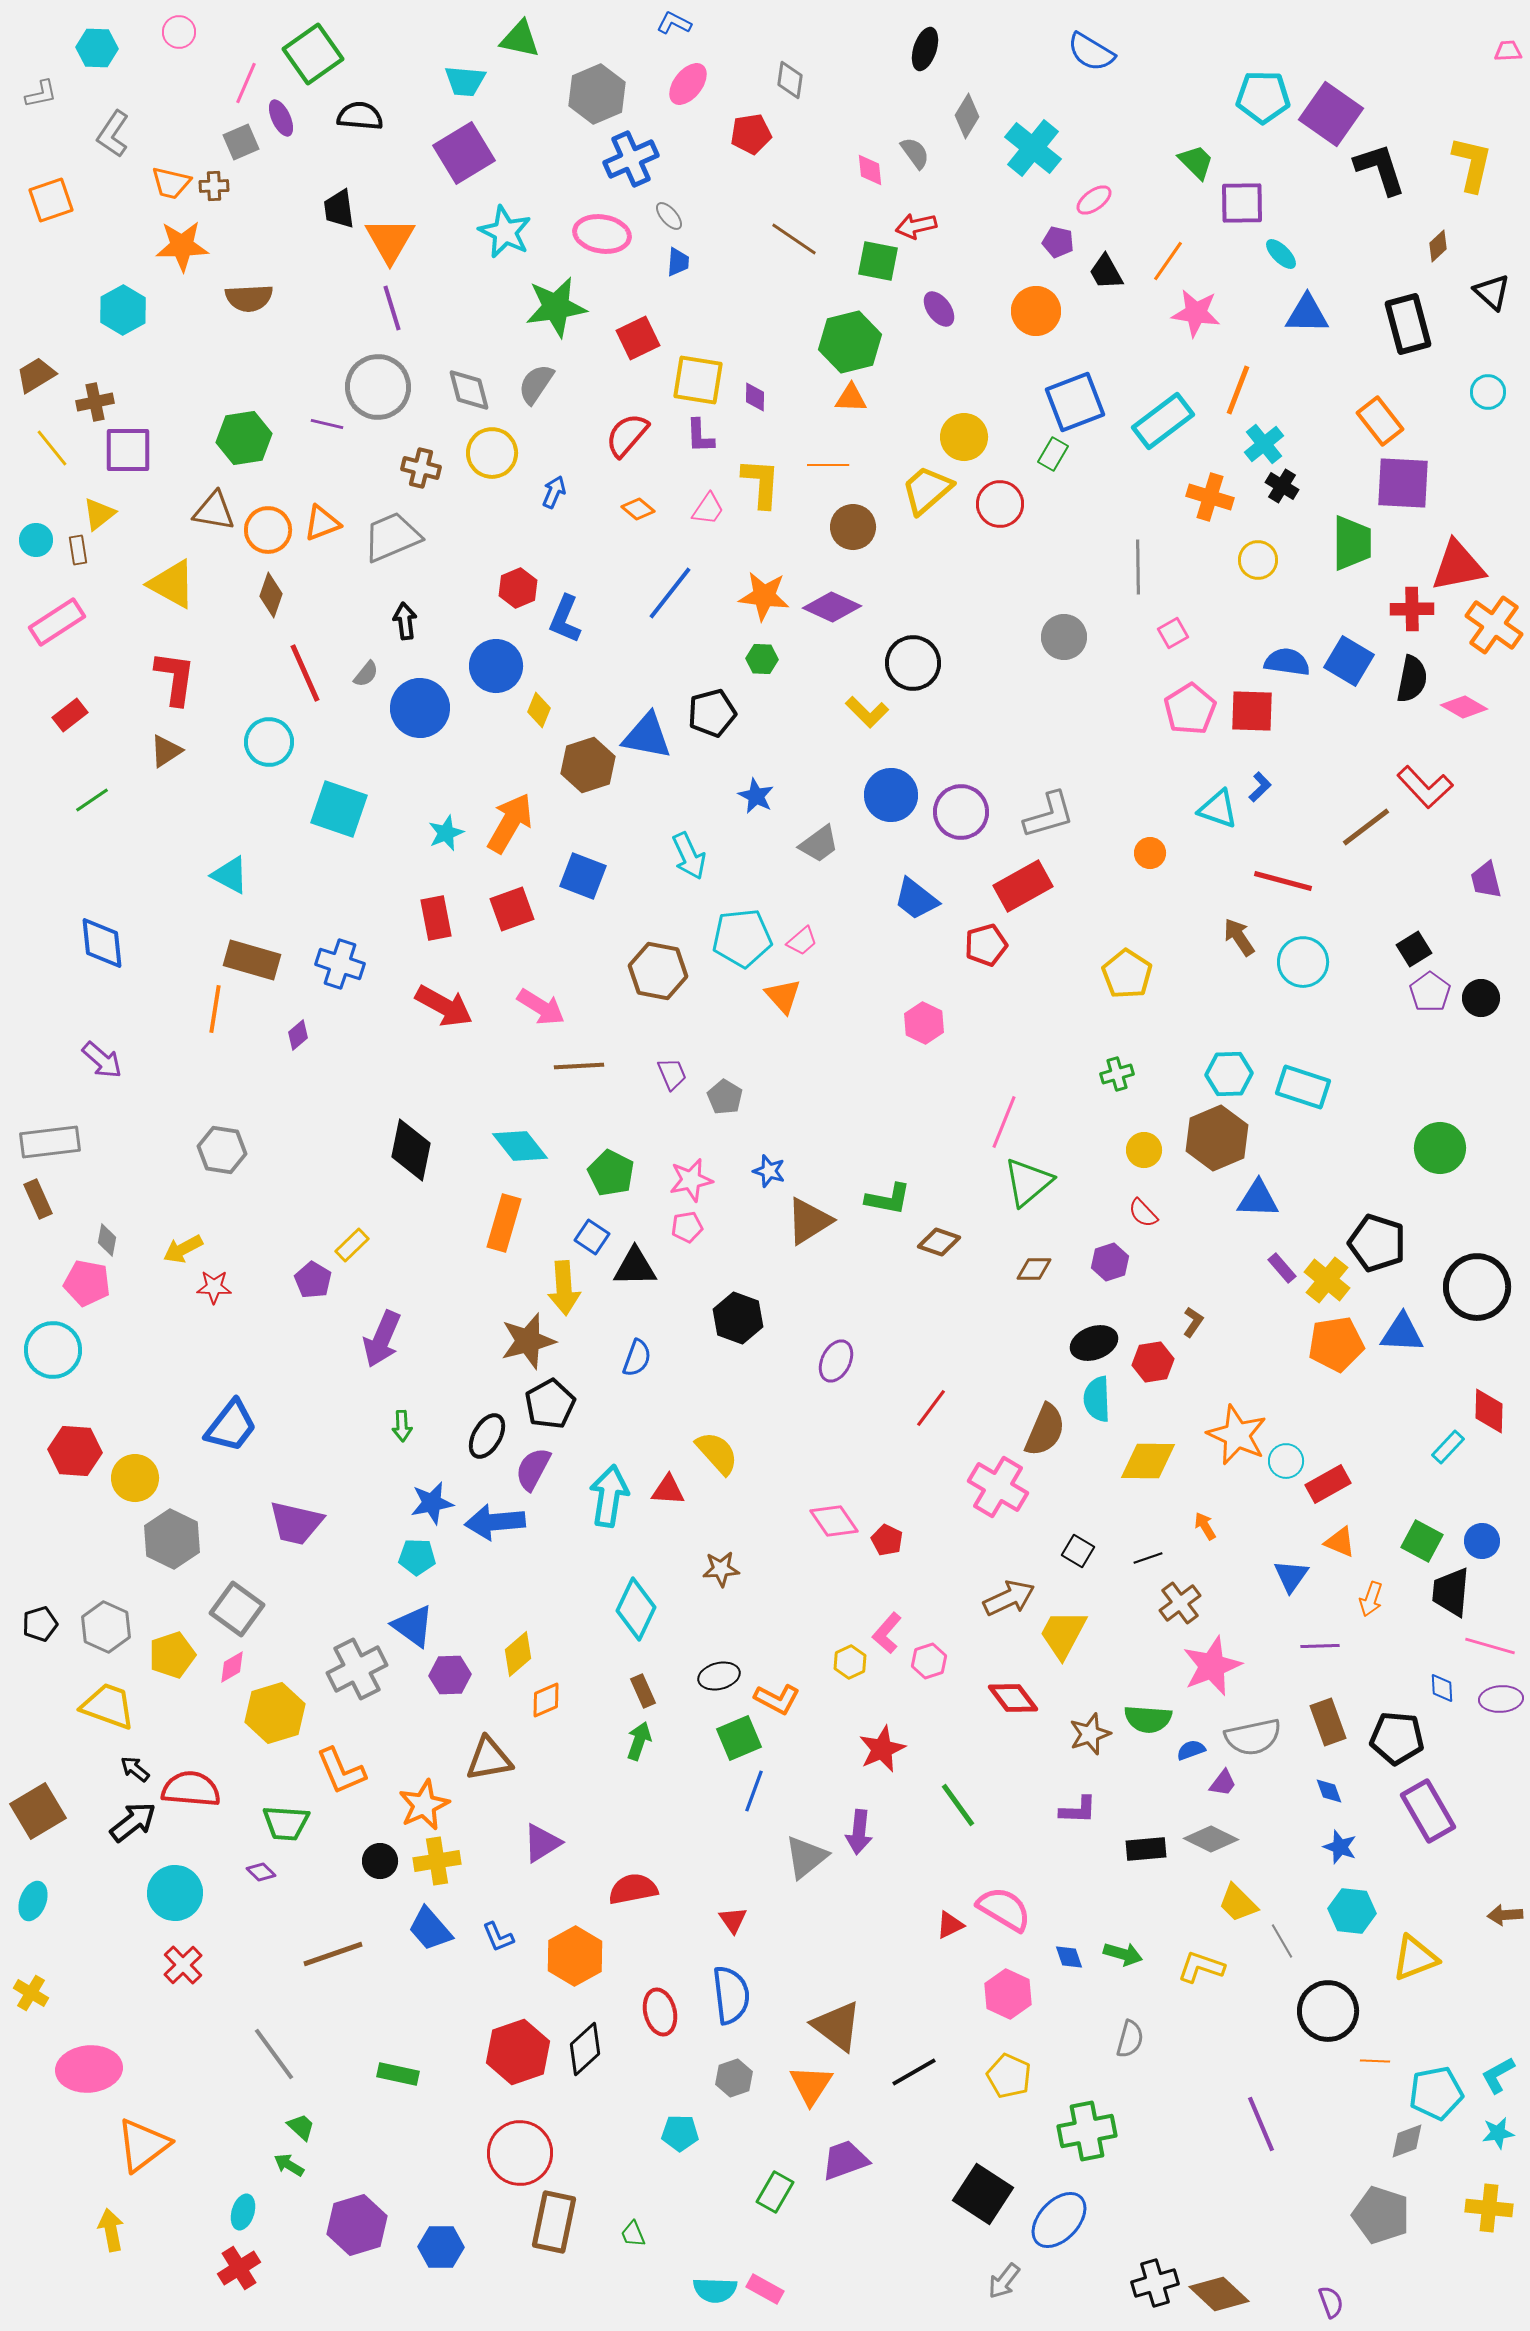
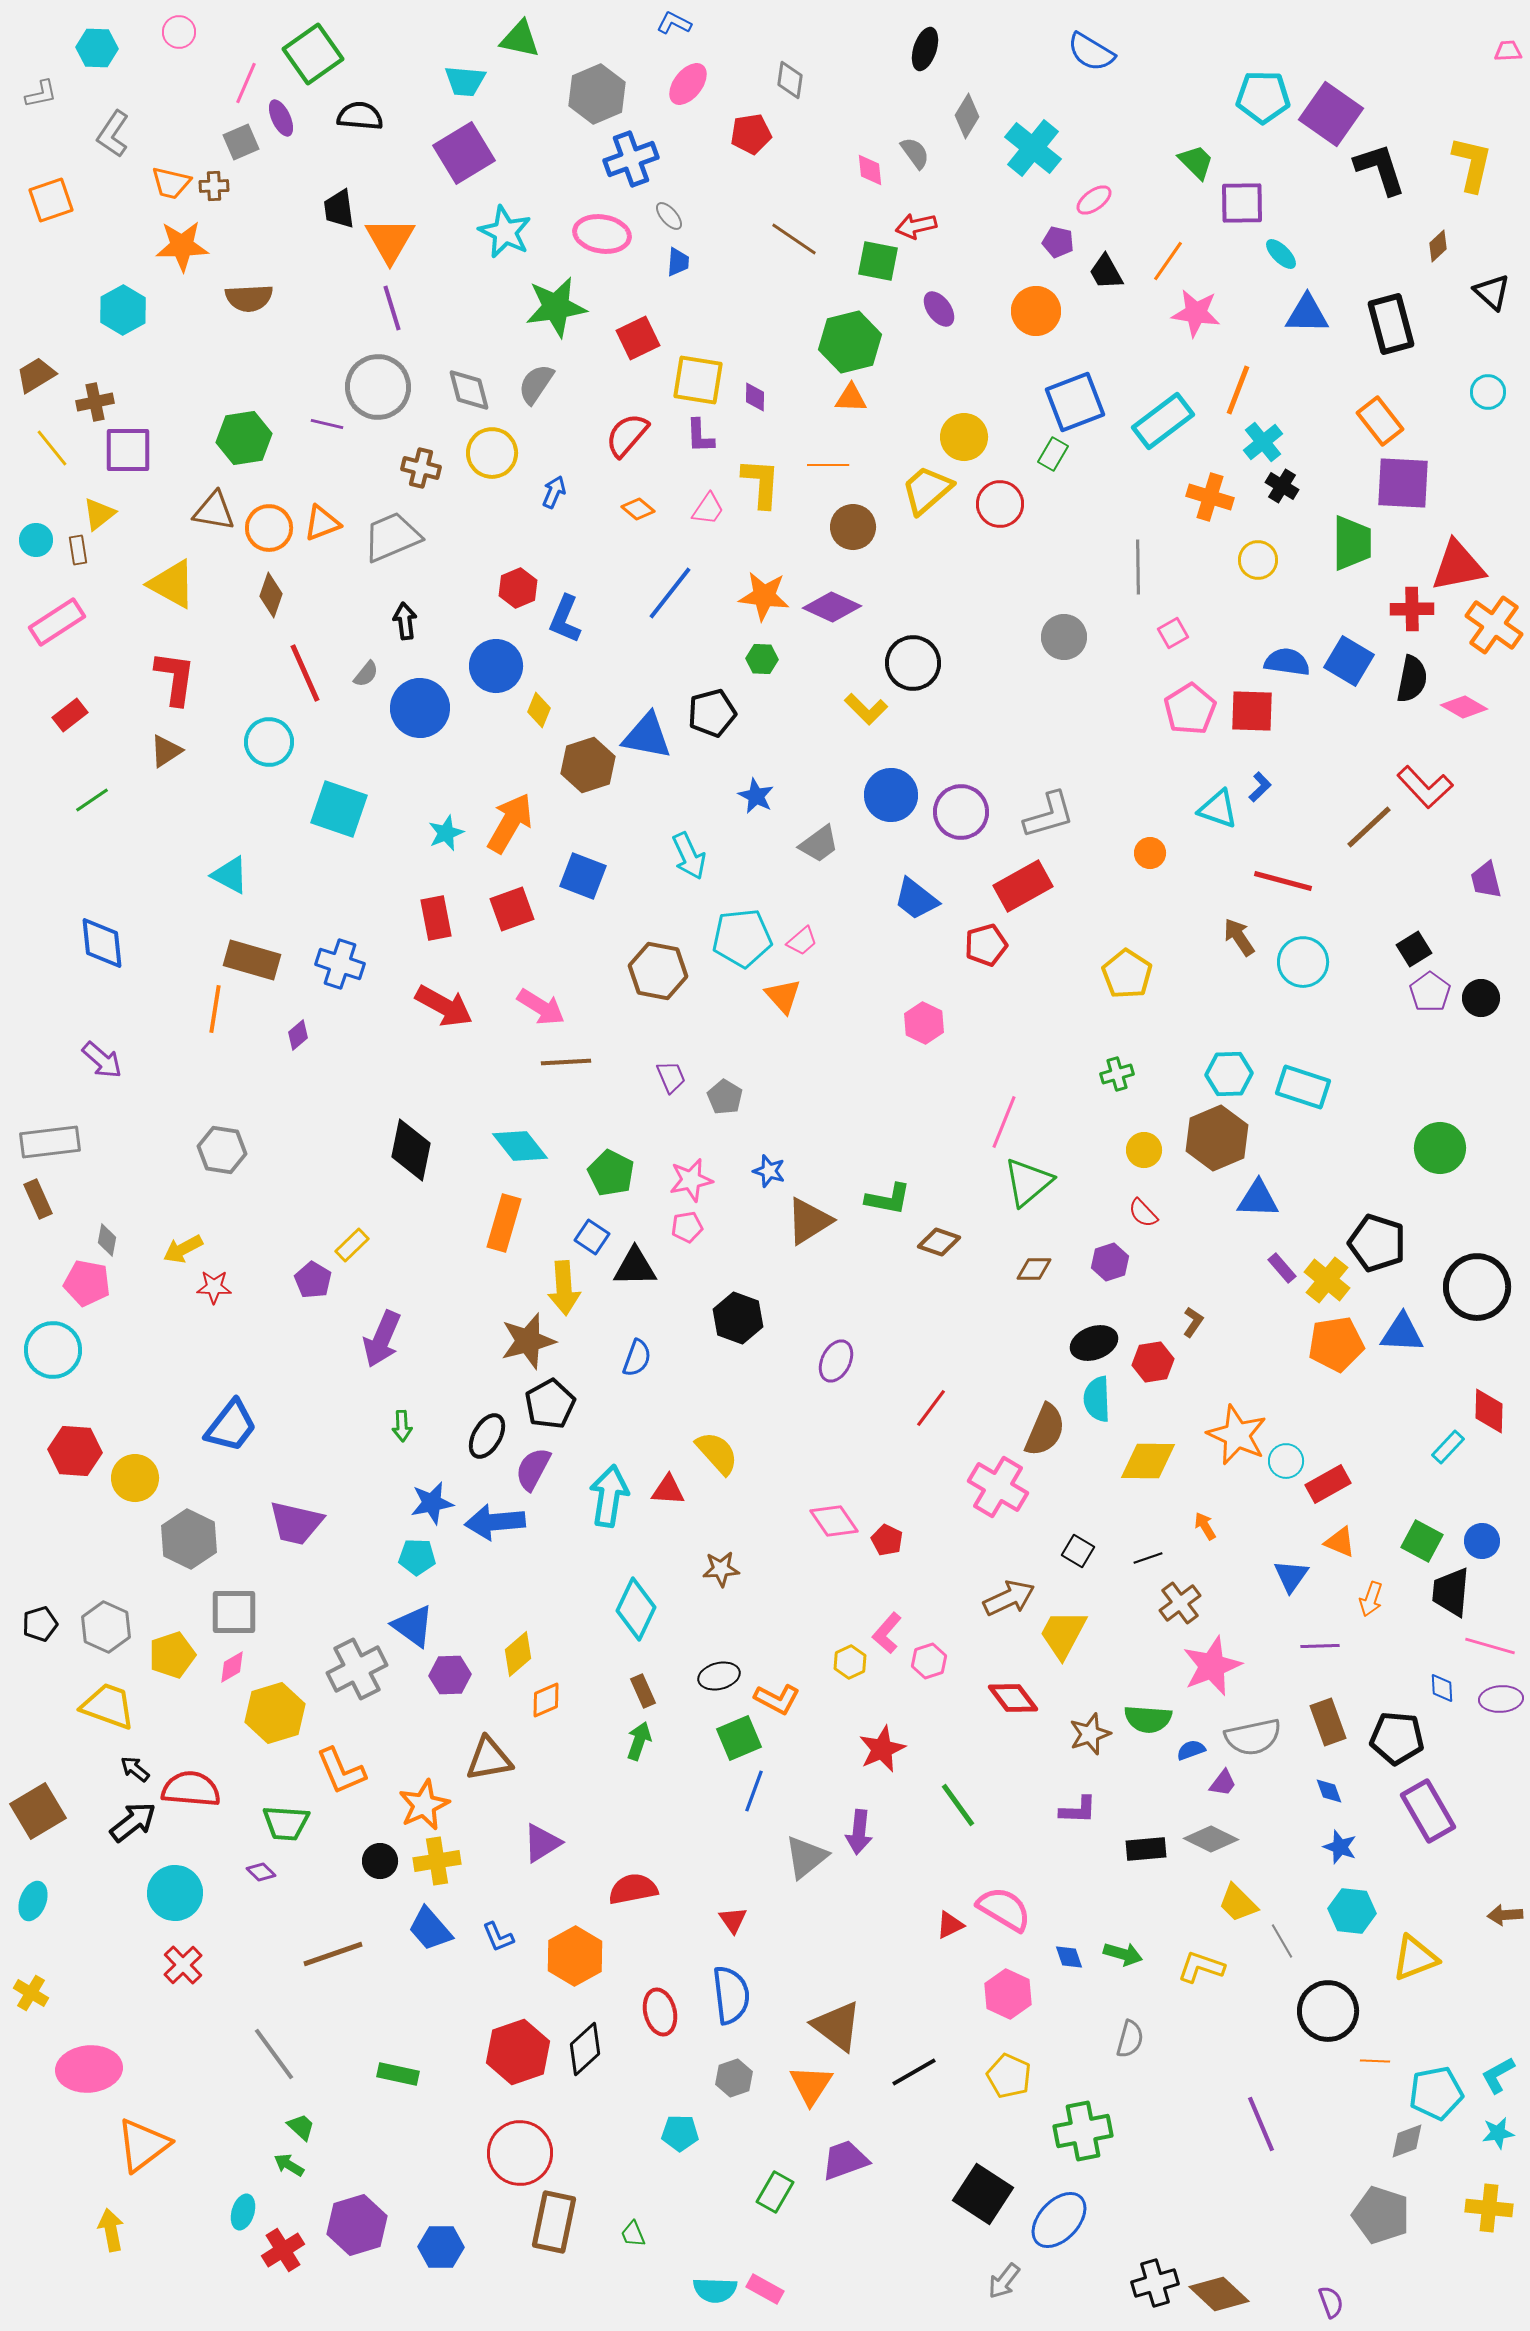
blue cross at (631, 159): rotated 4 degrees clockwise
black rectangle at (1408, 324): moved 17 px left
cyan cross at (1264, 444): moved 1 px left, 2 px up
orange circle at (268, 530): moved 1 px right, 2 px up
yellow L-shape at (867, 712): moved 1 px left, 3 px up
brown line at (1366, 827): moved 3 px right; rotated 6 degrees counterclockwise
brown line at (579, 1066): moved 13 px left, 4 px up
purple trapezoid at (672, 1074): moved 1 px left, 3 px down
gray hexagon at (172, 1539): moved 17 px right
gray square at (237, 1609): moved 3 px left, 3 px down; rotated 36 degrees counterclockwise
green cross at (1087, 2131): moved 4 px left
red cross at (239, 2268): moved 44 px right, 18 px up
